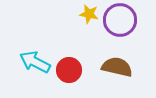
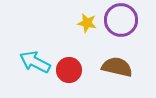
yellow star: moved 2 px left, 9 px down
purple circle: moved 1 px right
